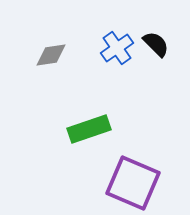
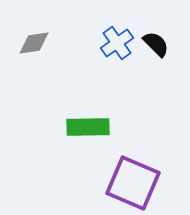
blue cross: moved 5 px up
gray diamond: moved 17 px left, 12 px up
green rectangle: moved 1 px left, 2 px up; rotated 18 degrees clockwise
